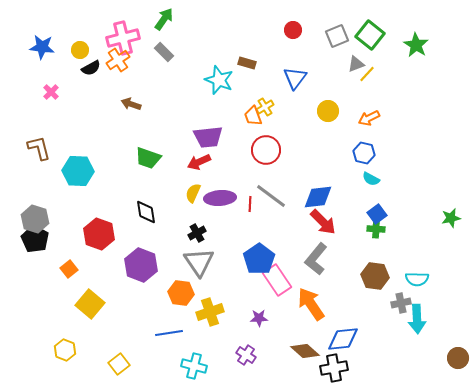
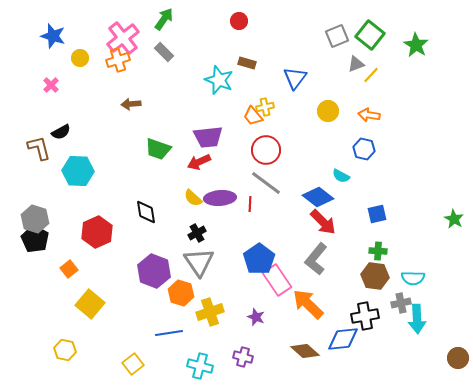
red circle at (293, 30): moved 54 px left, 9 px up
pink cross at (123, 38): rotated 24 degrees counterclockwise
blue star at (42, 47): moved 11 px right, 11 px up; rotated 10 degrees clockwise
yellow circle at (80, 50): moved 8 px down
orange cross at (118, 60): rotated 15 degrees clockwise
black semicircle at (91, 68): moved 30 px left, 64 px down
yellow line at (367, 74): moved 4 px right, 1 px down
pink cross at (51, 92): moved 7 px up
brown arrow at (131, 104): rotated 24 degrees counterclockwise
yellow cross at (265, 107): rotated 18 degrees clockwise
orange trapezoid at (253, 116): rotated 20 degrees counterclockwise
orange arrow at (369, 118): moved 3 px up; rotated 35 degrees clockwise
blue hexagon at (364, 153): moved 4 px up
green trapezoid at (148, 158): moved 10 px right, 9 px up
cyan semicircle at (371, 179): moved 30 px left, 3 px up
yellow semicircle at (193, 193): moved 5 px down; rotated 72 degrees counterclockwise
gray line at (271, 196): moved 5 px left, 13 px up
blue diamond at (318, 197): rotated 44 degrees clockwise
blue square at (377, 214): rotated 24 degrees clockwise
green star at (451, 218): moved 3 px right, 1 px down; rotated 30 degrees counterclockwise
green cross at (376, 229): moved 2 px right, 22 px down
red hexagon at (99, 234): moved 2 px left, 2 px up; rotated 16 degrees clockwise
purple hexagon at (141, 265): moved 13 px right, 6 px down
cyan semicircle at (417, 279): moved 4 px left, 1 px up
orange hexagon at (181, 293): rotated 10 degrees clockwise
orange arrow at (311, 304): moved 3 px left; rotated 12 degrees counterclockwise
purple star at (259, 318): moved 3 px left, 1 px up; rotated 24 degrees clockwise
yellow hexagon at (65, 350): rotated 10 degrees counterclockwise
purple cross at (246, 355): moved 3 px left, 2 px down; rotated 18 degrees counterclockwise
yellow square at (119, 364): moved 14 px right
cyan cross at (194, 366): moved 6 px right
black cross at (334, 368): moved 31 px right, 52 px up
